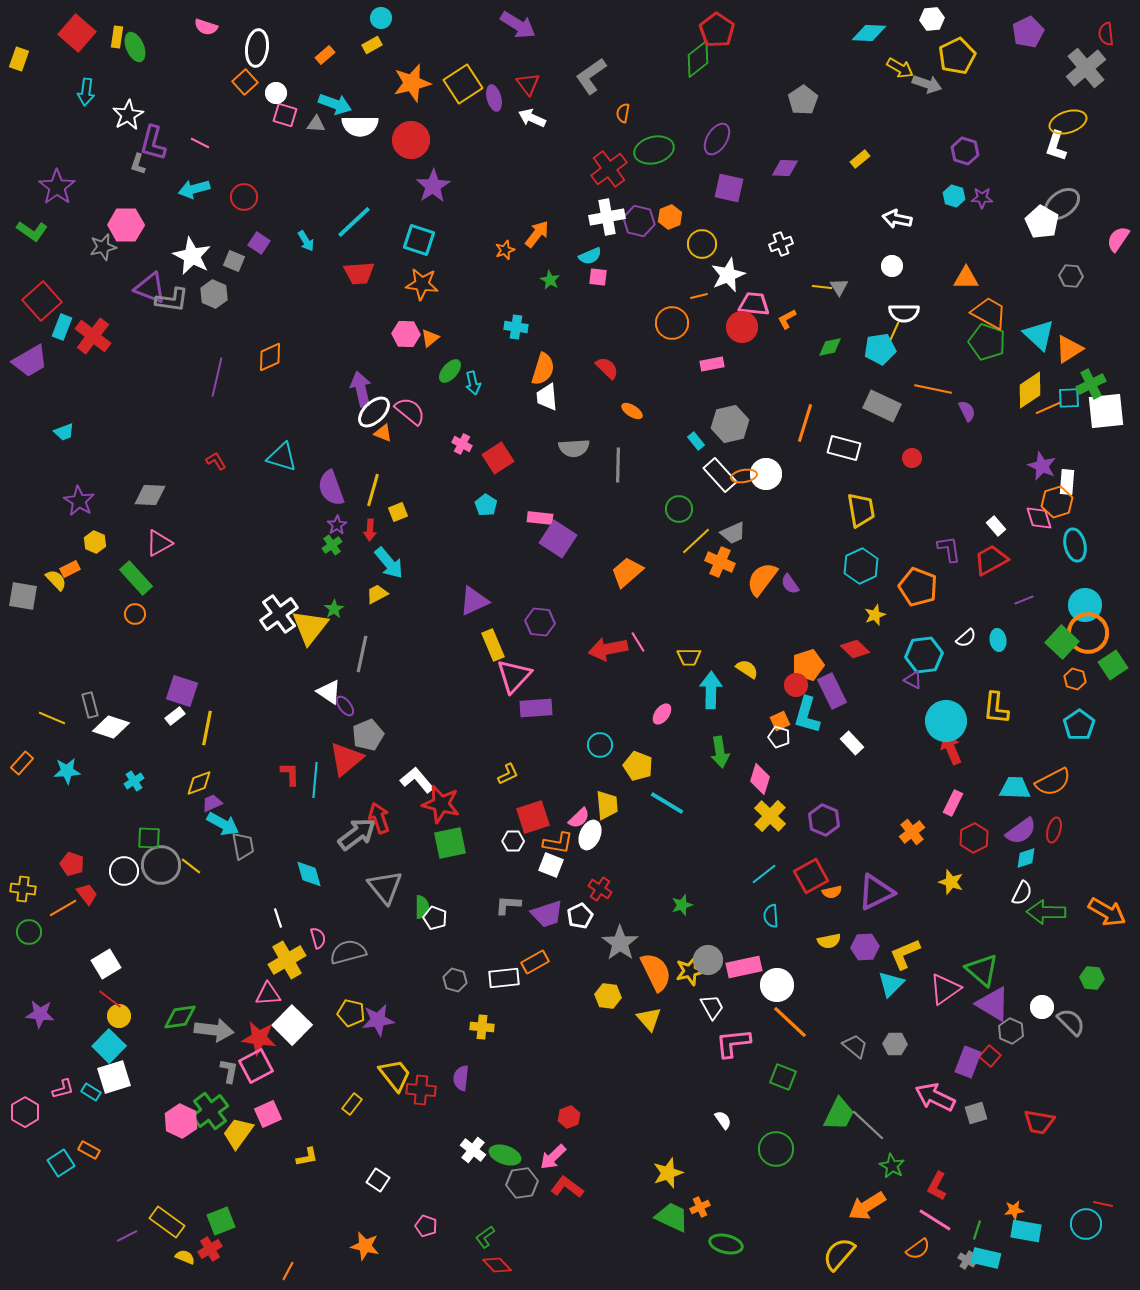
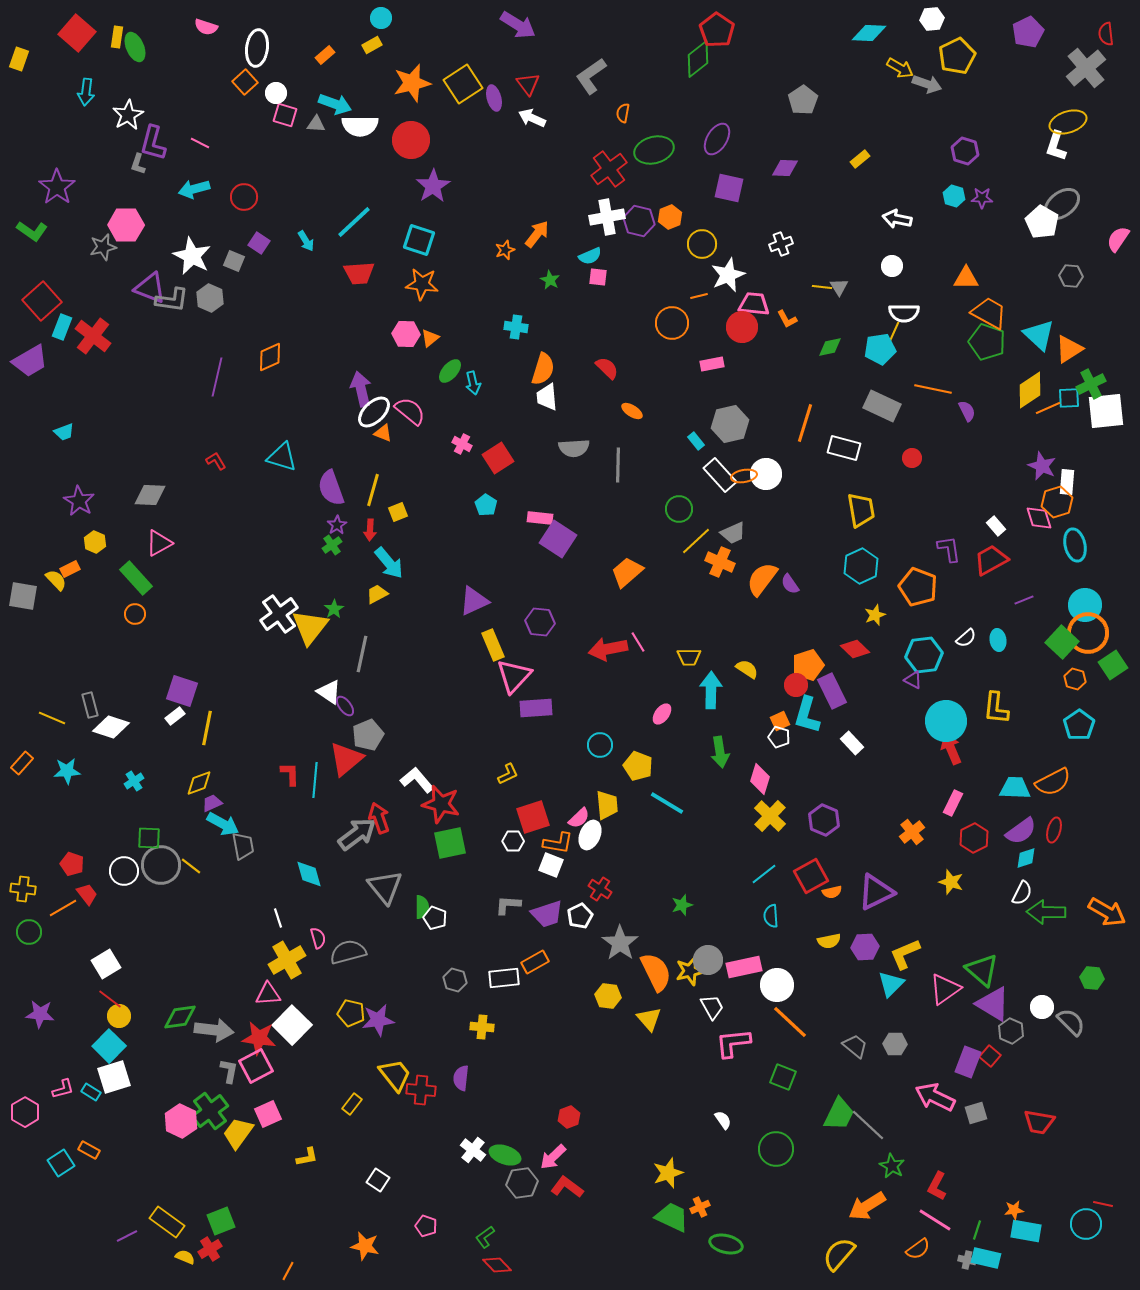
gray hexagon at (214, 294): moved 4 px left, 4 px down
orange L-shape at (787, 319): rotated 90 degrees counterclockwise
gray cross at (967, 1260): rotated 18 degrees counterclockwise
